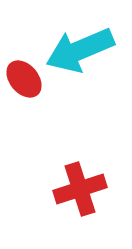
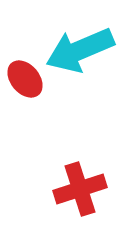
red ellipse: moved 1 px right
